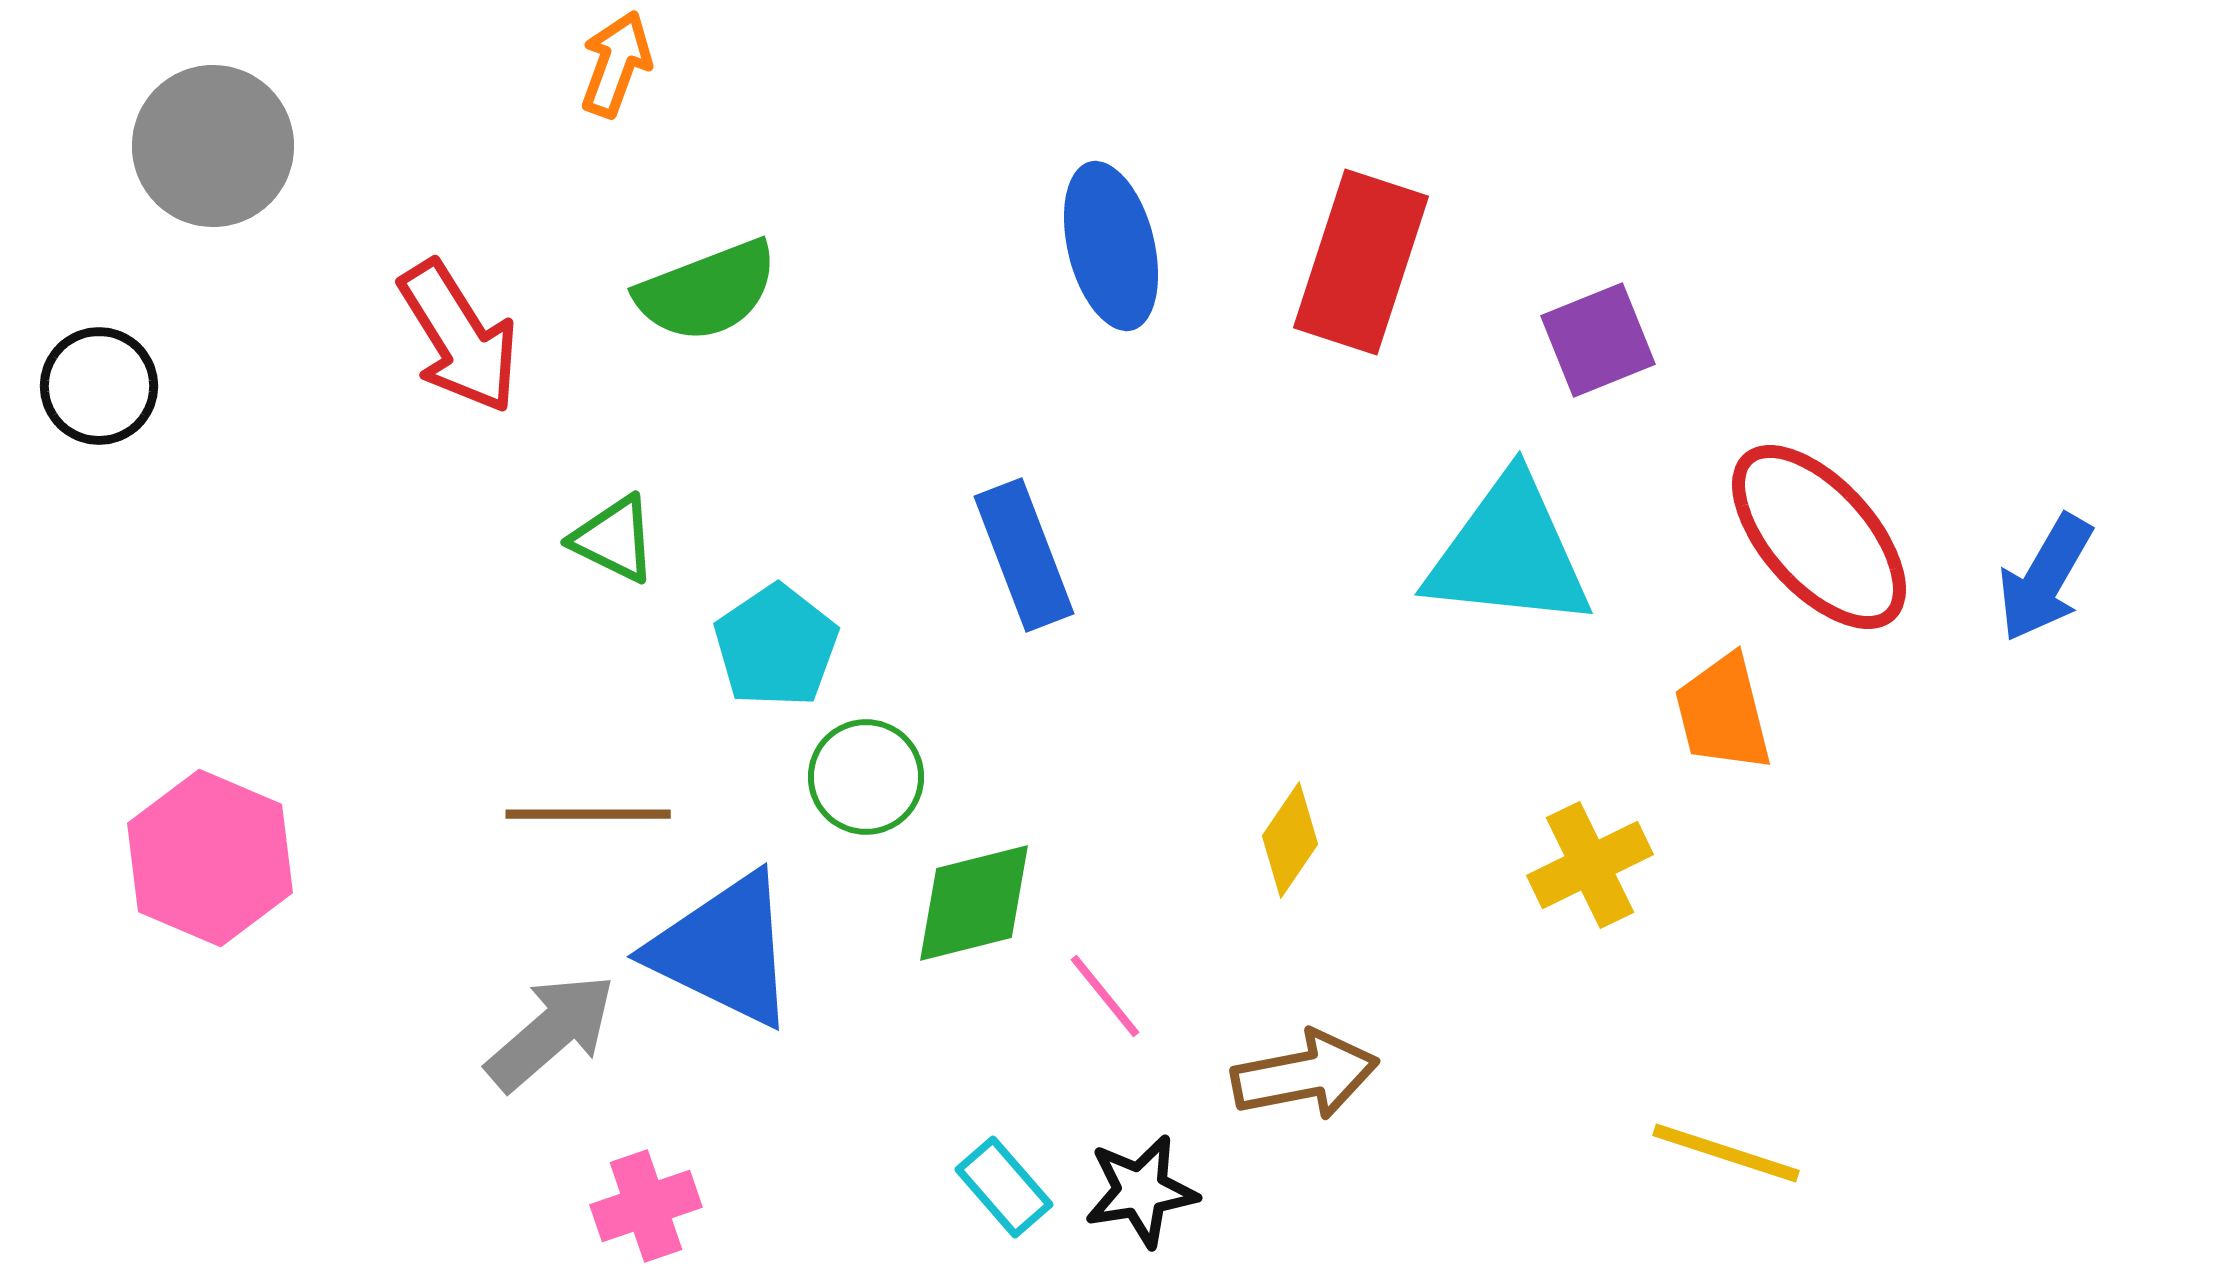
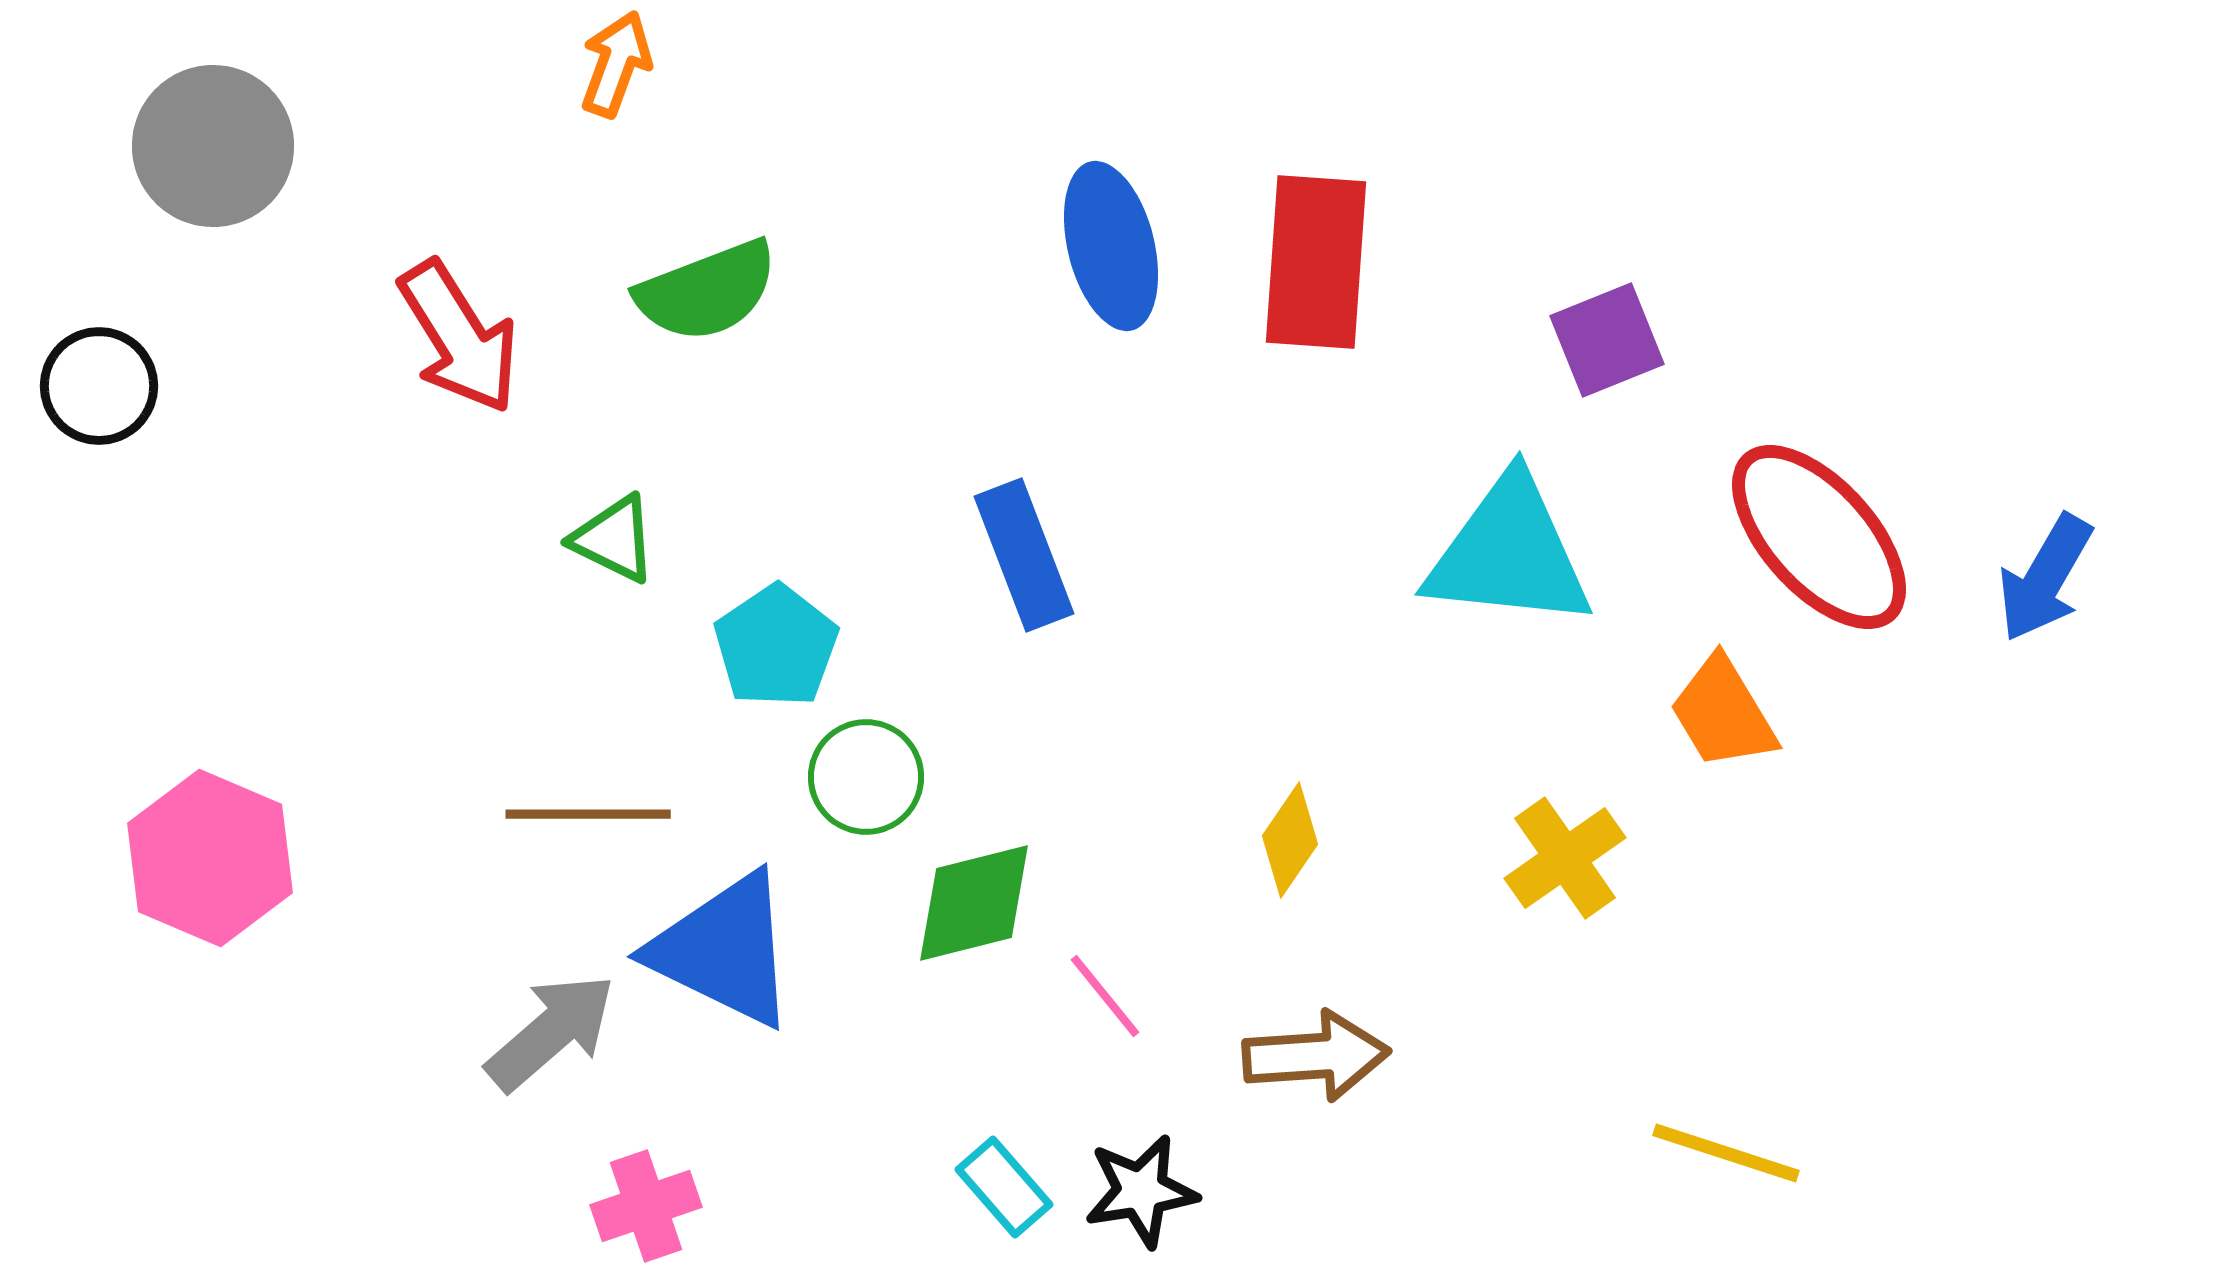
red rectangle: moved 45 px left; rotated 14 degrees counterclockwise
purple square: moved 9 px right
orange trapezoid: rotated 17 degrees counterclockwise
yellow cross: moved 25 px left, 7 px up; rotated 9 degrees counterclockwise
brown arrow: moved 11 px right, 19 px up; rotated 7 degrees clockwise
